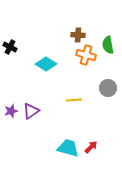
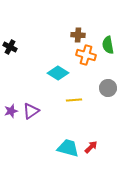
cyan diamond: moved 12 px right, 9 px down
